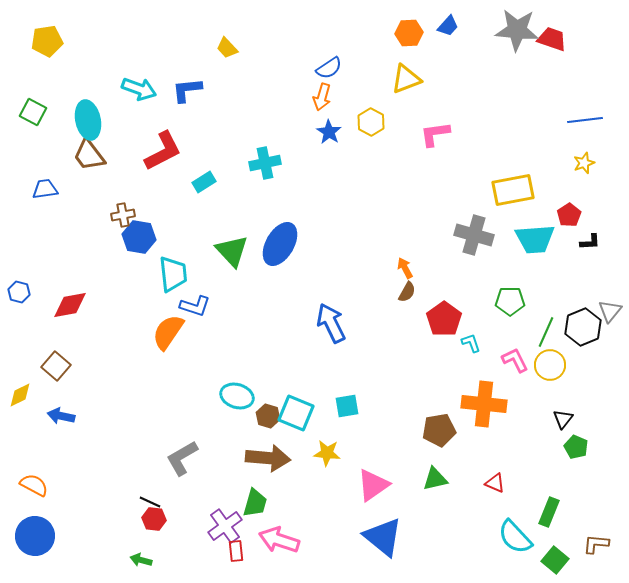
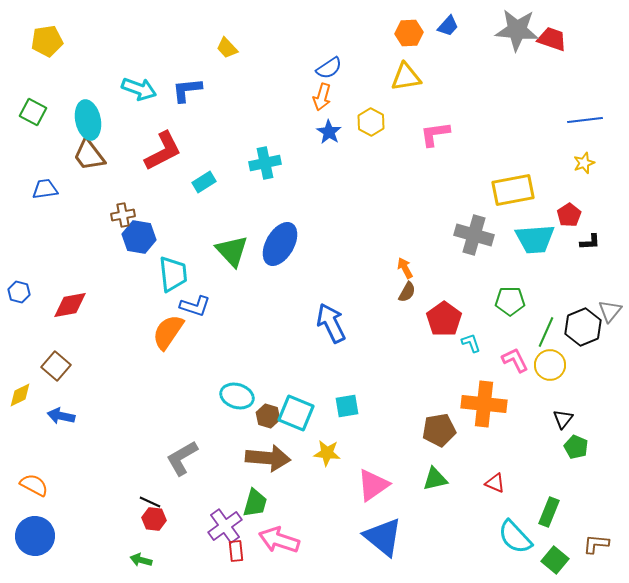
yellow triangle at (406, 79): moved 2 px up; rotated 12 degrees clockwise
